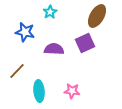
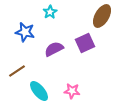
brown ellipse: moved 5 px right
purple semicircle: rotated 30 degrees counterclockwise
brown line: rotated 12 degrees clockwise
cyan ellipse: rotated 35 degrees counterclockwise
